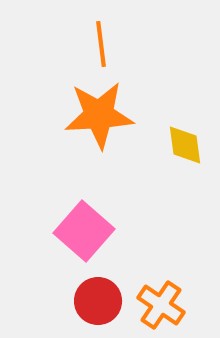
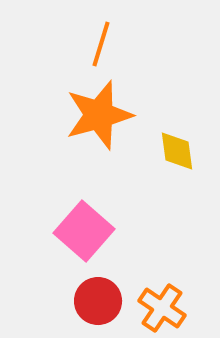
orange line: rotated 24 degrees clockwise
orange star: rotated 12 degrees counterclockwise
yellow diamond: moved 8 px left, 6 px down
orange cross: moved 1 px right, 3 px down
